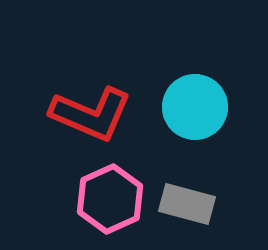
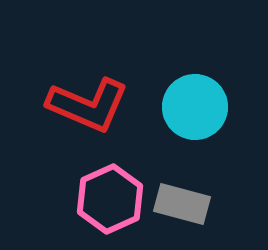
red L-shape: moved 3 px left, 9 px up
gray rectangle: moved 5 px left
